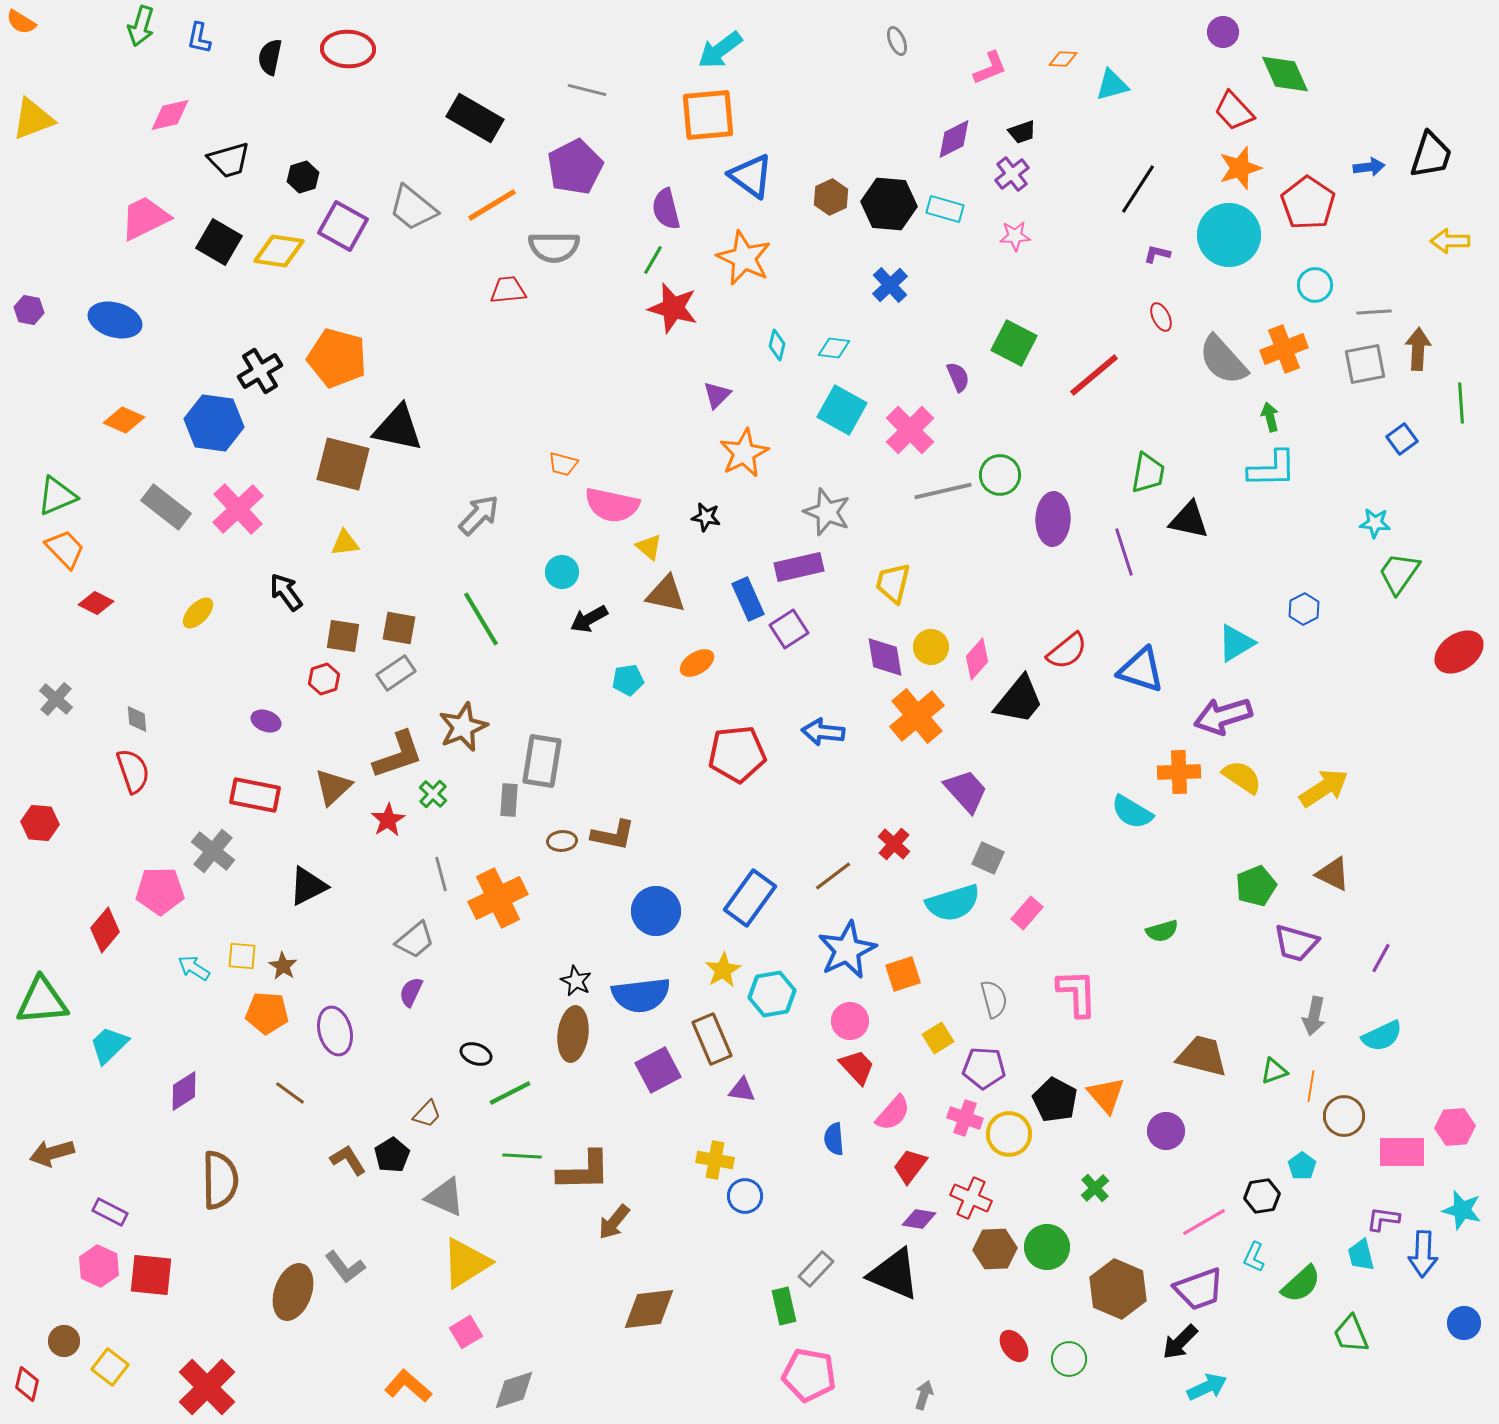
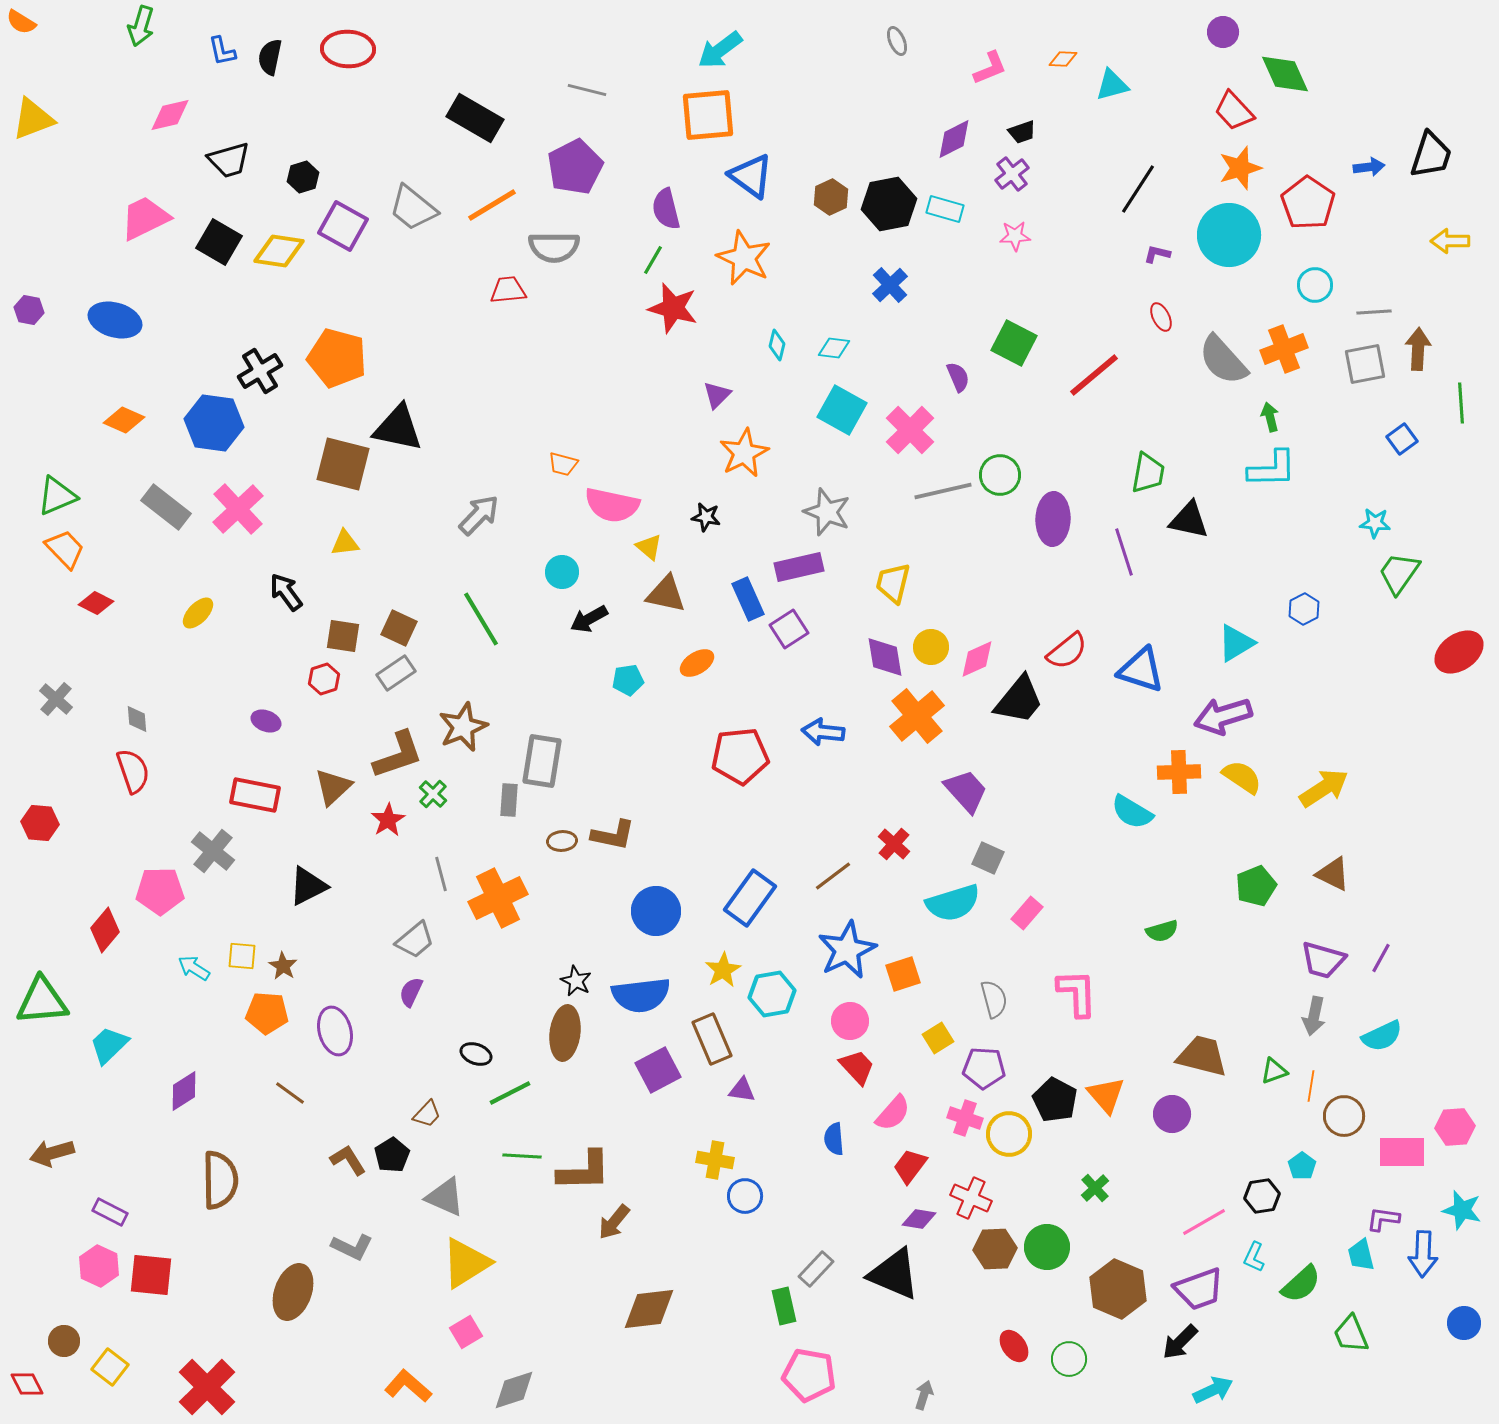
blue L-shape at (199, 38): moved 23 px right, 13 px down; rotated 24 degrees counterclockwise
black hexagon at (889, 204): rotated 16 degrees counterclockwise
brown square at (399, 628): rotated 15 degrees clockwise
pink diamond at (977, 659): rotated 24 degrees clockwise
red pentagon at (737, 754): moved 3 px right, 2 px down
purple trapezoid at (1296, 943): moved 27 px right, 17 px down
brown ellipse at (573, 1034): moved 8 px left, 1 px up
purple circle at (1166, 1131): moved 6 px right, 17 px up
gray L-shape at (345, 1267): moved 7 px right, 20 px up; rotated 27 degrees counterclockwise
red diamond at (27, 1384): rotated 40 degrees counterclockwise
cyan arrow at (1207, 1387): moved 6 px right, 3 px down
